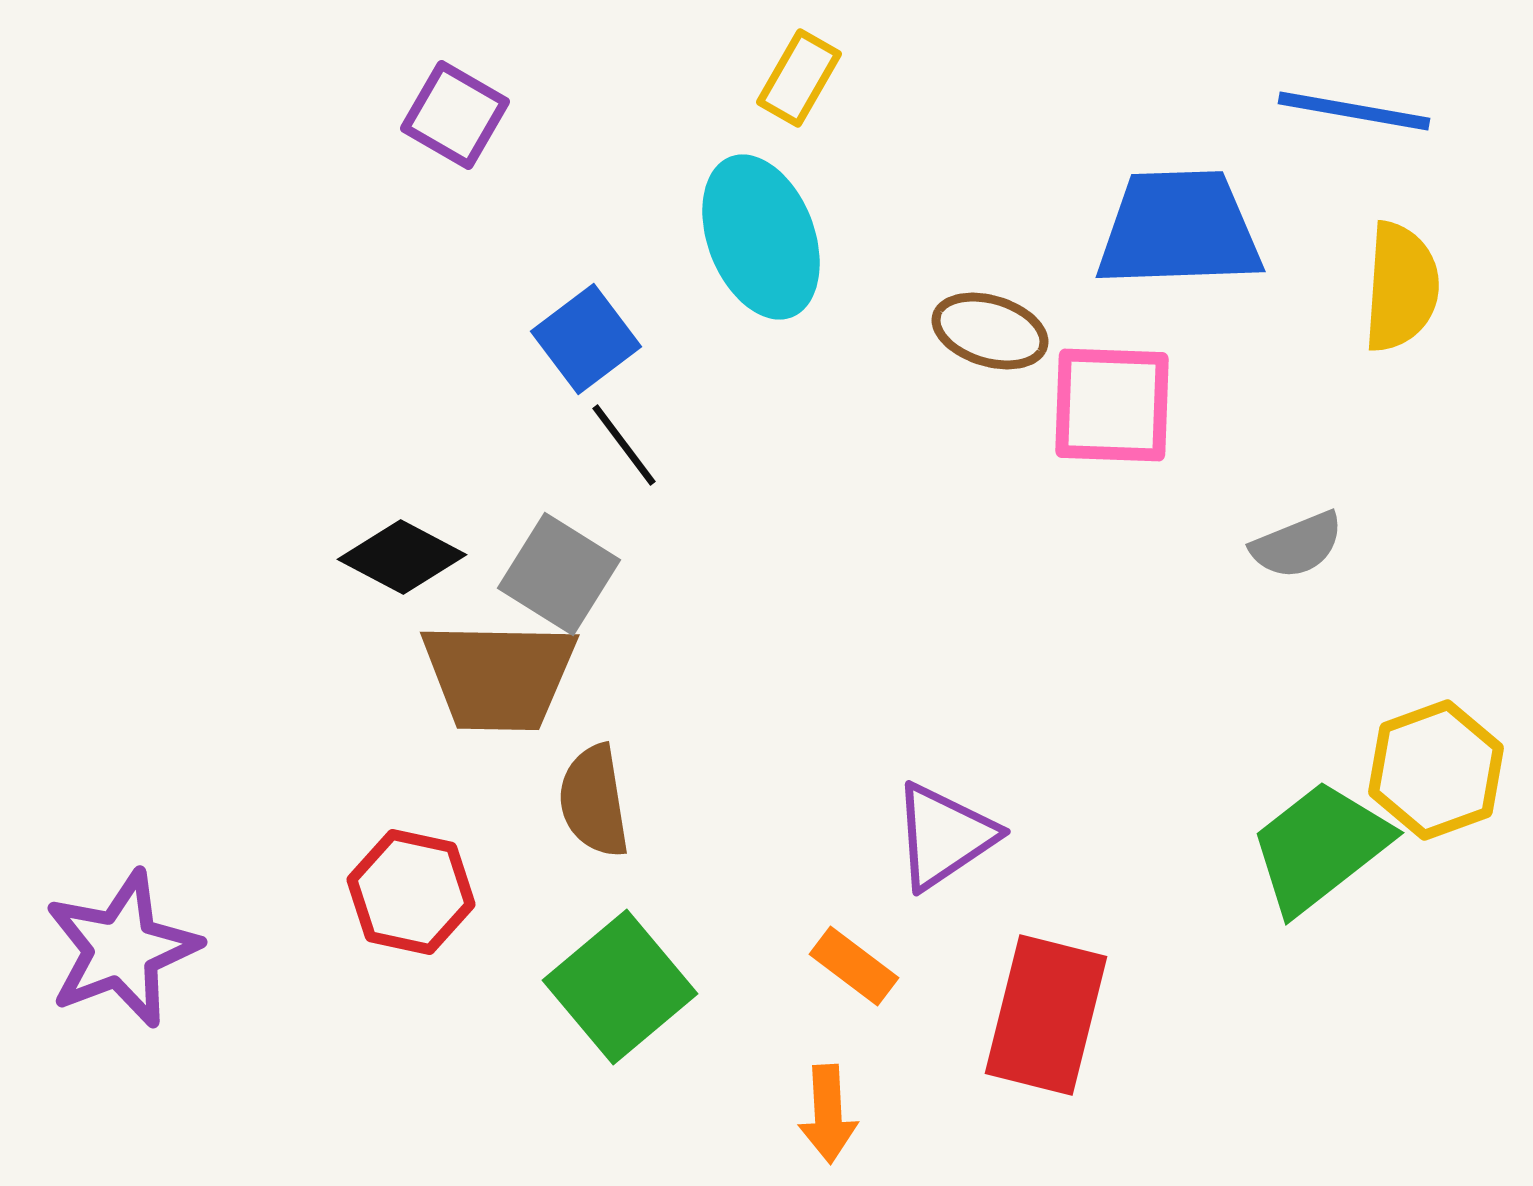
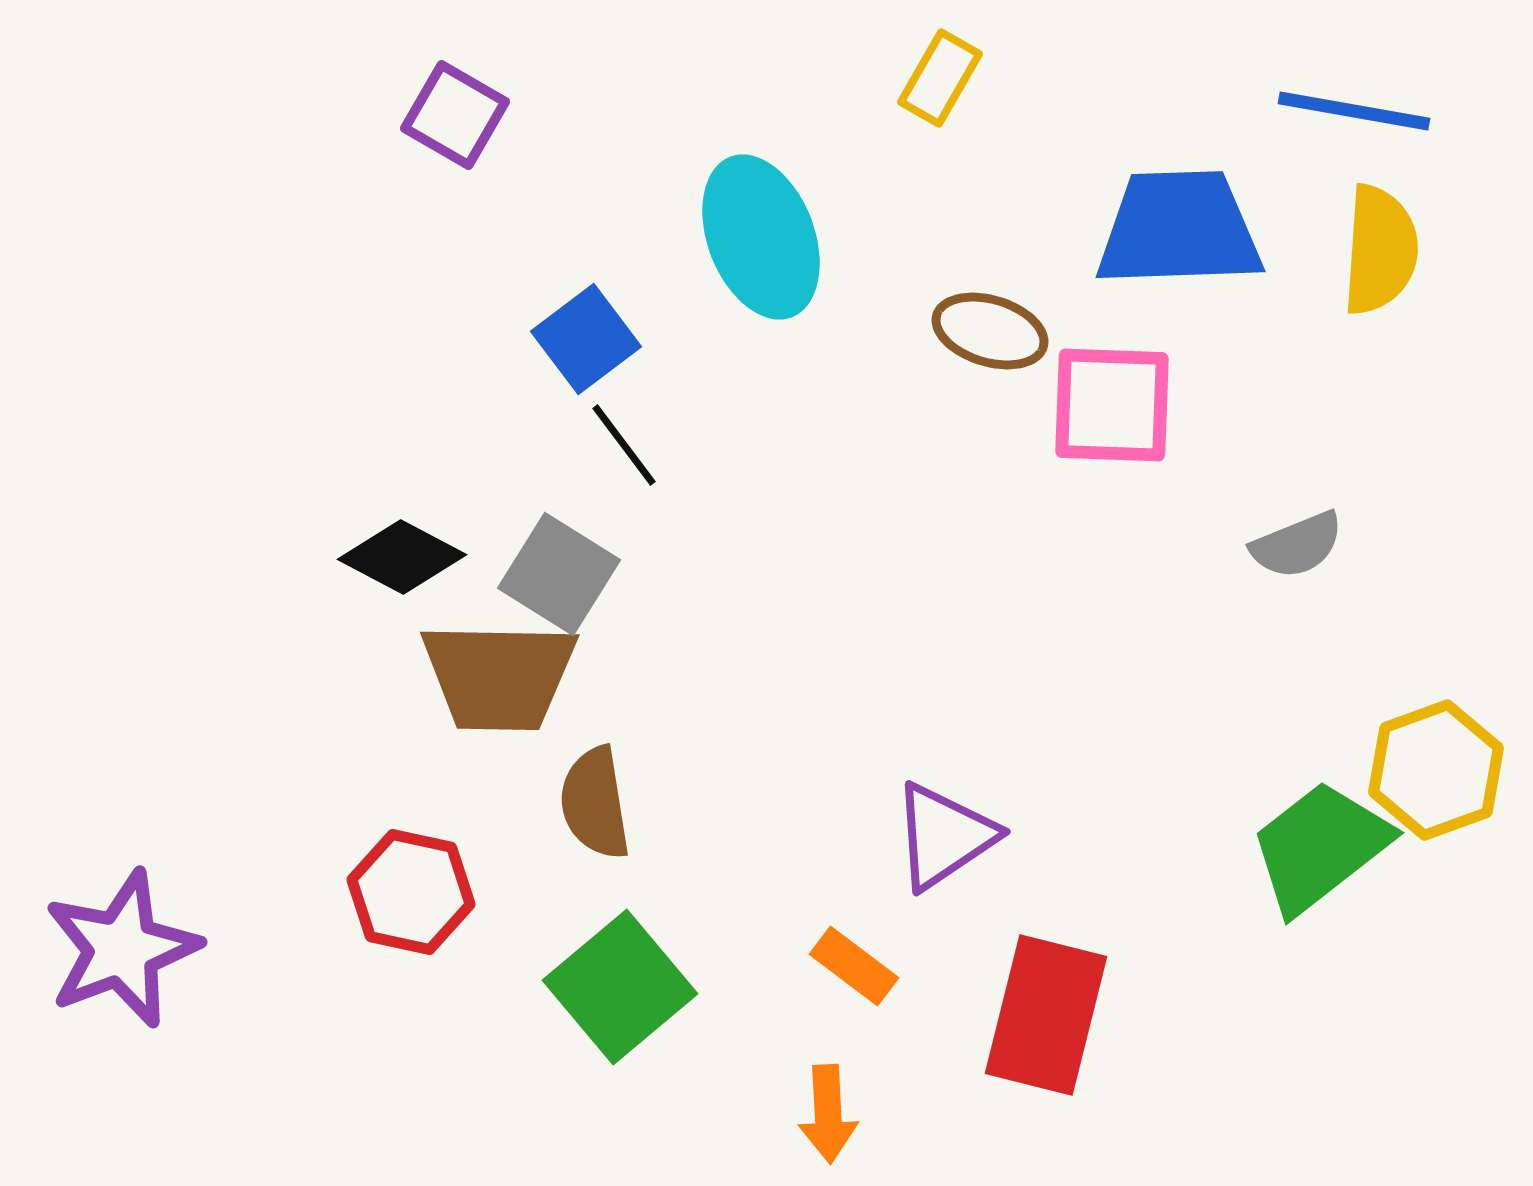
yellow rectangle: moved 141 px right
yellow semicircle: moved 21 px left, 37 px up
brown semicircle: moved 1 px right, 2 px down
